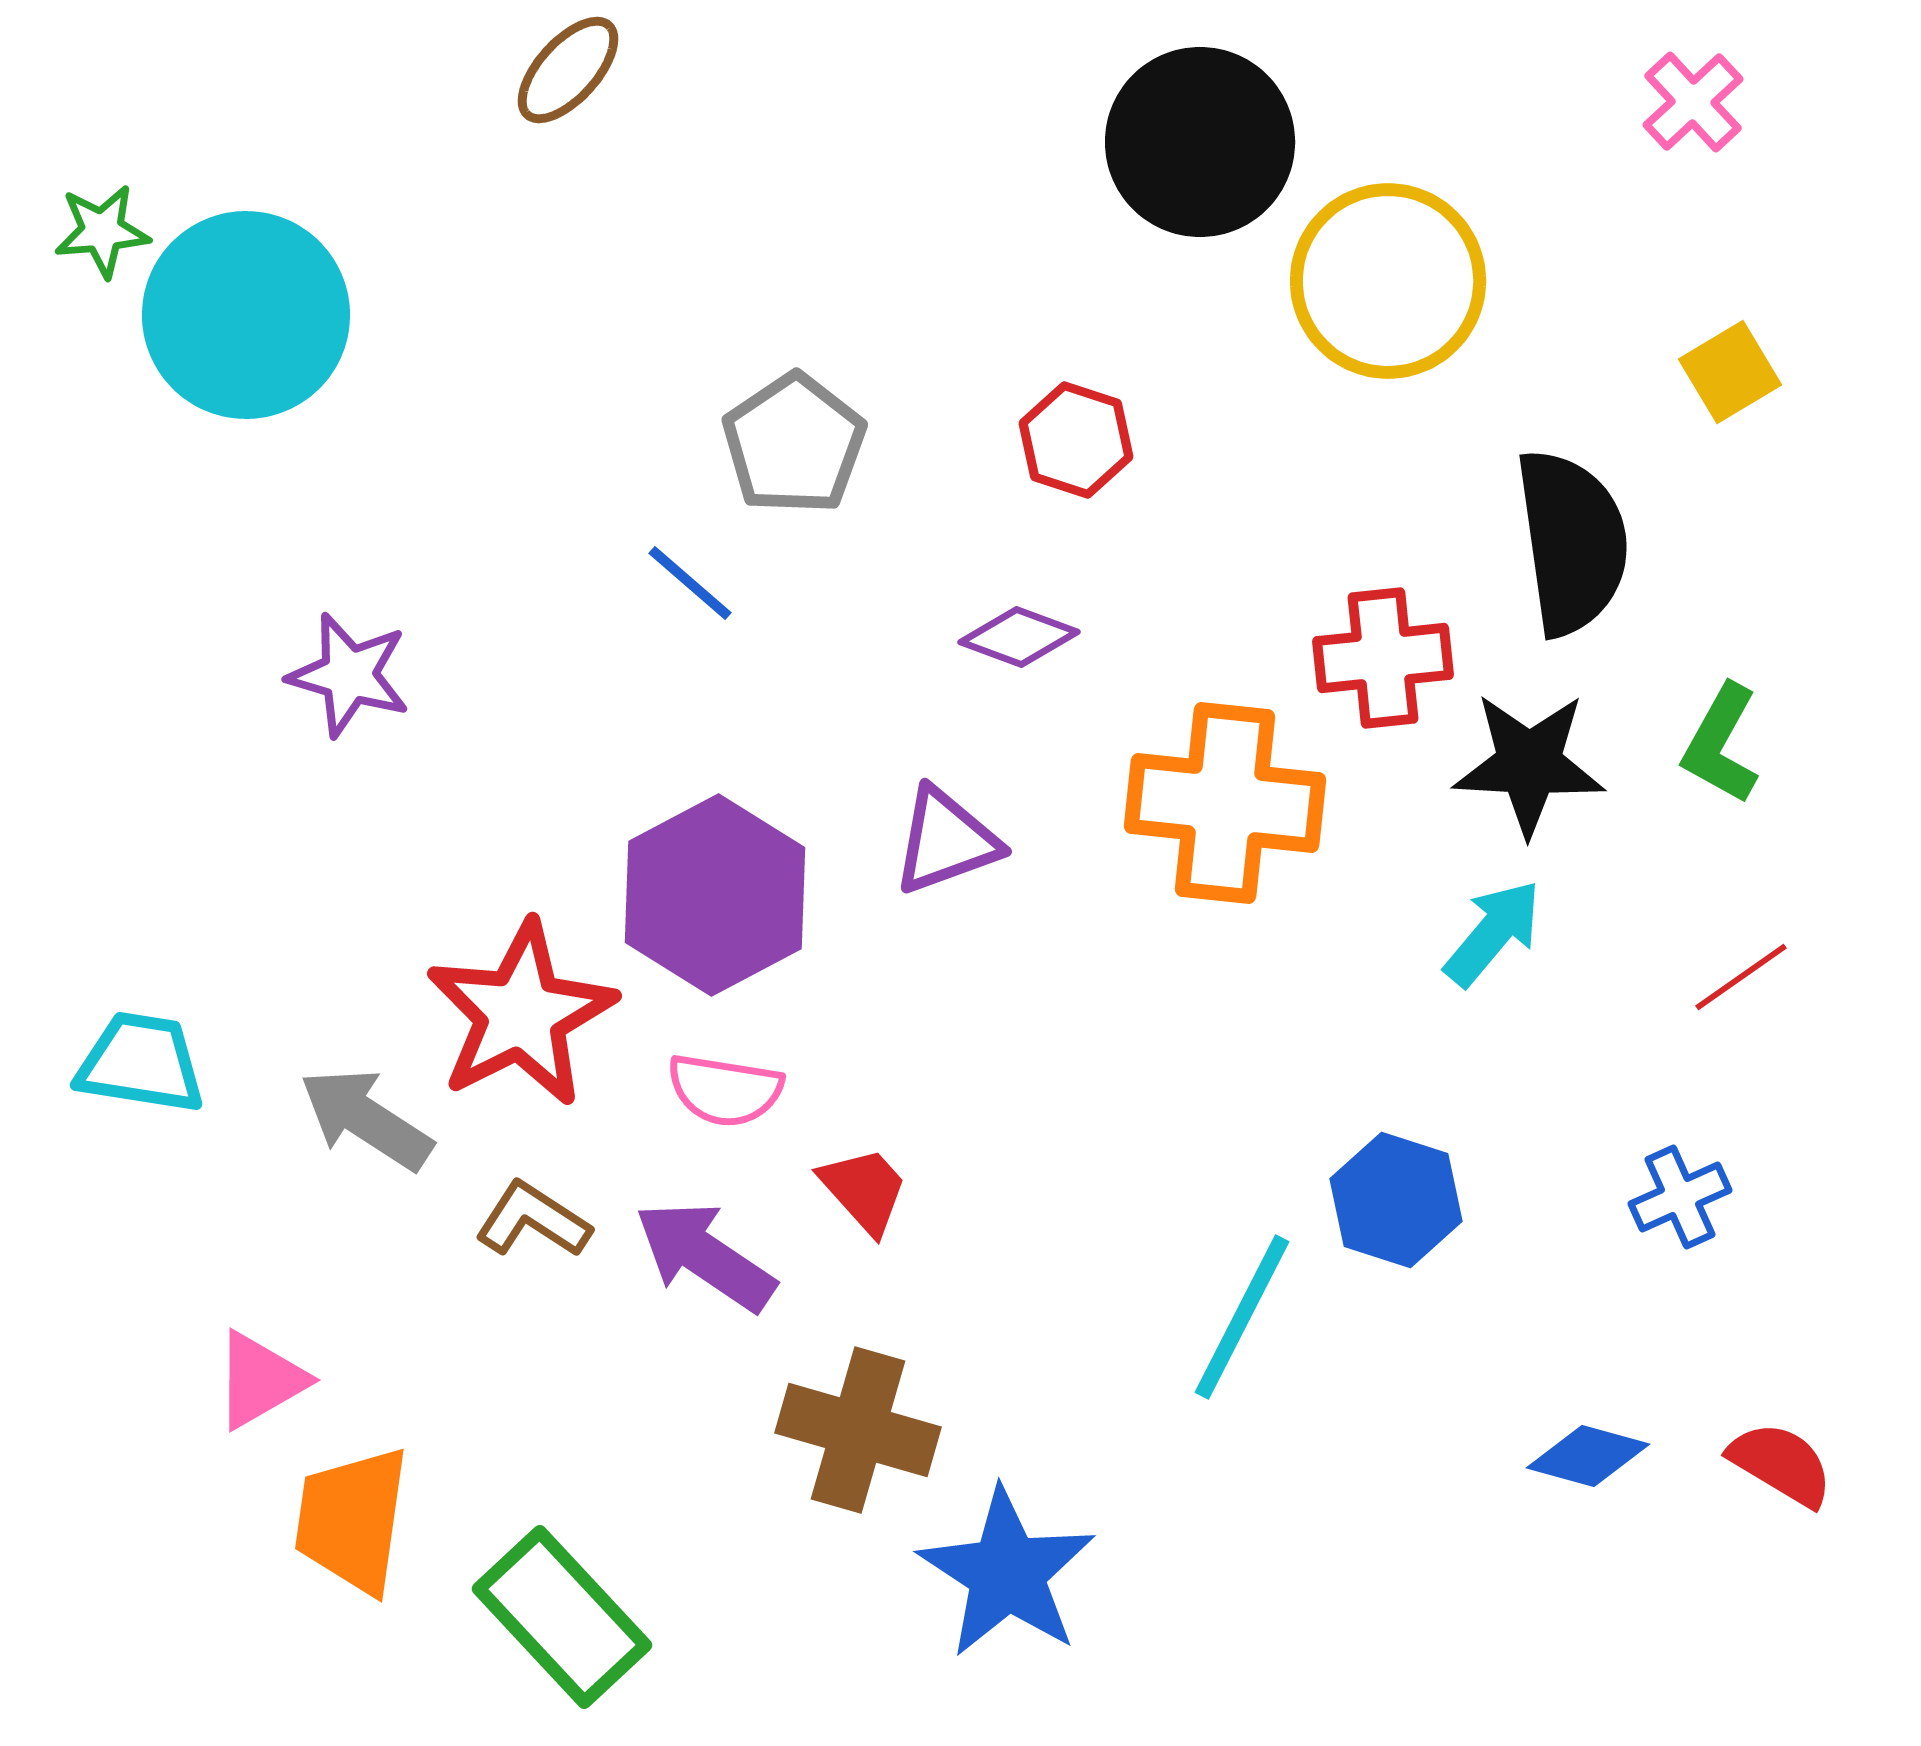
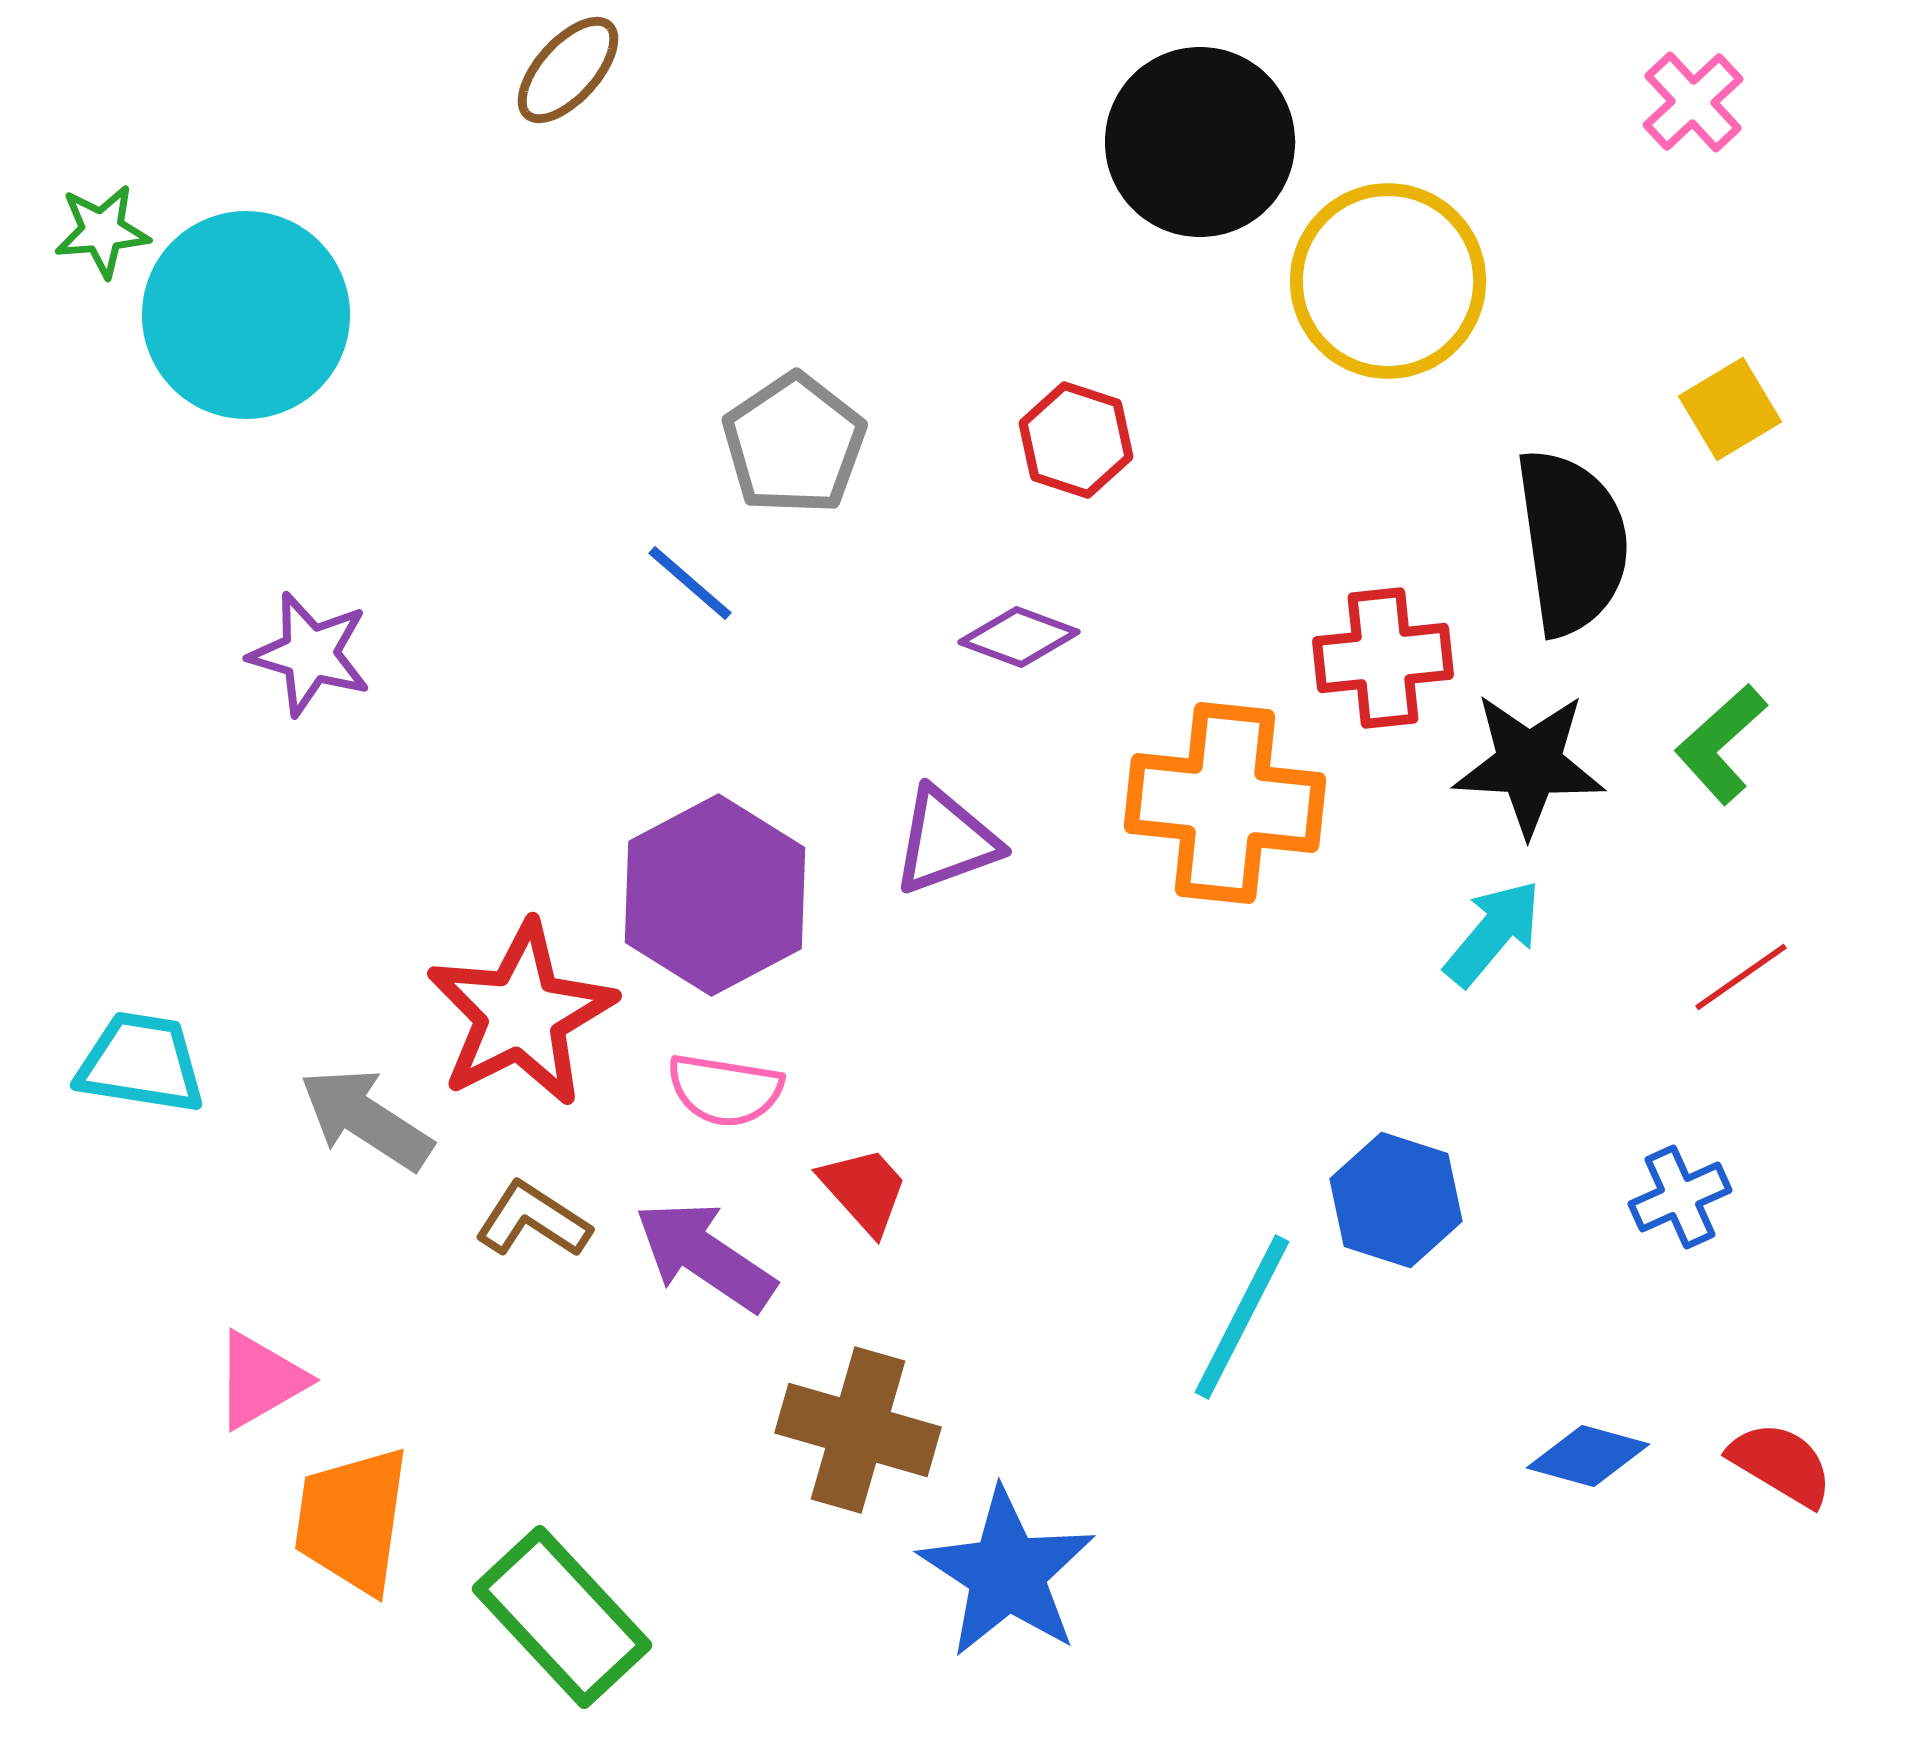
yellow square: moved 37 px down
purple star: moved 39 px left, 21 px up
green L-shape: rotated 19 degrees clockwise
